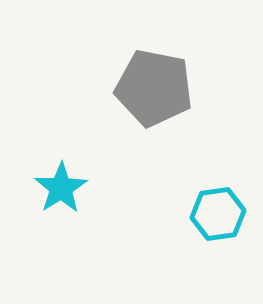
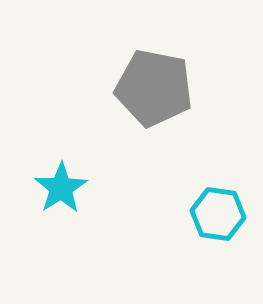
cyan hexagon: rotated 16 degrees clockwise
